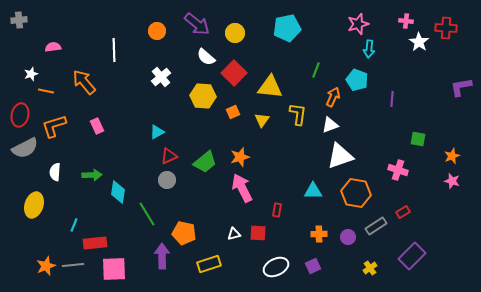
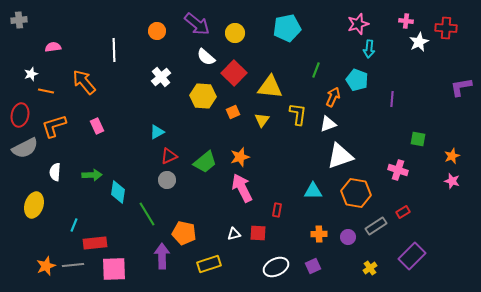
white star at (419, 42): rotated 12 degrees clockwise
white triangle at (330, 125): moved 2 px left, 1 px up
